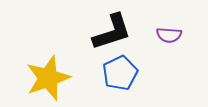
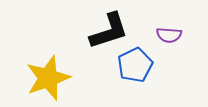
black L-shape: moved 3 px left, 1 px up
blue pentagon: moved 15 px right, 8 px up
